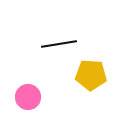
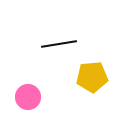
yellow pentagon: moved 1 px right, 2 px down; rotated 8 degrees counterclockwise
